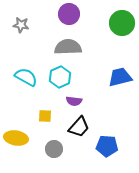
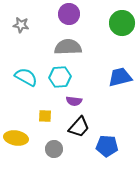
cyan hexagon: rotated 20 degrees clockwise
